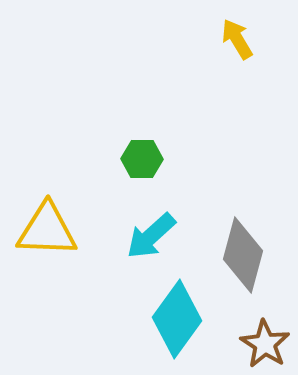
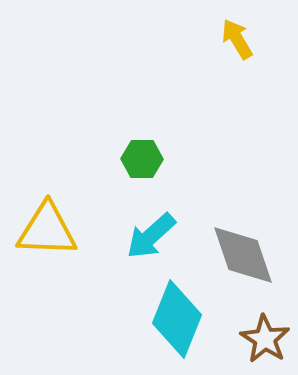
gray diamond: rotated 34 degrees counterclockwise
cyan diamond: rotated 14 degrees counterclockwise
brown star: moved 5 px up
